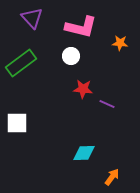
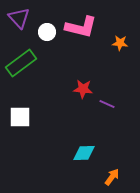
purple triangle: moved 13 px left
white circle: moved 24 px left, 24 px up
white square: moved 3 px right, 6 px up
